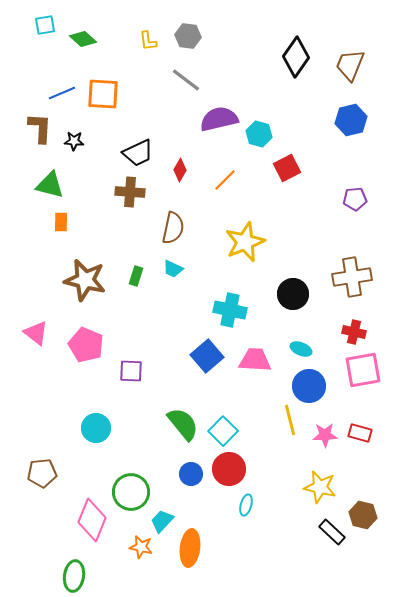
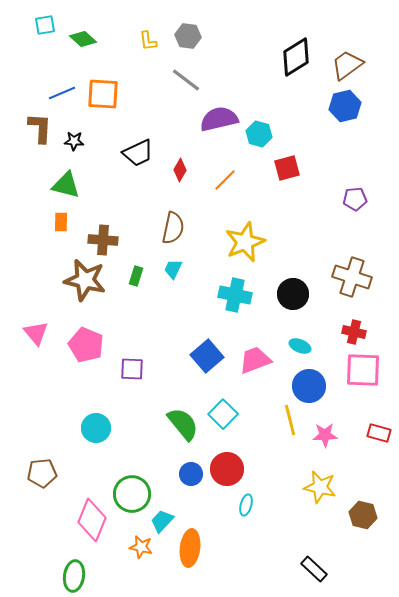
black diamond at (296, 57): rotated 24 degrees clockwise
brown trapezoid at (350, 65): moved 3 px left; rotated 32 degrees clockwise
blue hexagon at (351, 120): moved 6 px left, 14 px up
red square at (287, 168): rotated 12 degrees clockwise
green triangle at (50, 185): moved 16 px right
brown cross at (130, 192): moved 27 px left, 48 px down
cyan trapezoid at (173, 269): rotated 90 degrees clockwise
brown cross at (352, 277): rotated 27 degrees clockwise
cyan cross at (230, 310): moved 5 px right, 15 px up
pink triangle at (36, 333): rotated 12 degrees clockwise
cyan ellipse at (301, 349): moved 1 px left, 3 px up
pink trapezoid at (255, 360): rotated 24 degrees counterclockwise
pink square at (363, 370): rotated 12 degrees clockwise
purple square at (131, 371): moved 1 px right, 2 px up
cyan square at (223, 431): moved 17 px up
red rectangle at (360, 433): moved 19 px right
red circle at (229, 469): moved 2 px left
green circle at (131, 492): moved 1 px right, 2 px down
black rectangle at (332, 532): moved 18 px left, 37 px down
